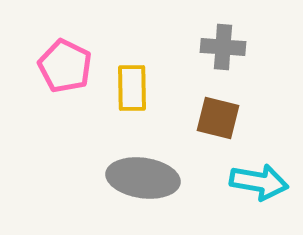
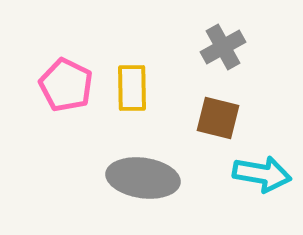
gray cross: rotated 33 degrees counterclockwise
pink pentagon: moved 1 px right, 19 px down
cyan arrow: moved 3 px right, 8 px up
